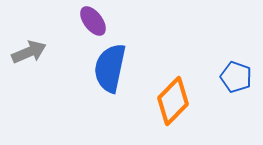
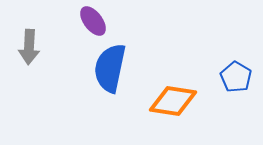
gray arrow: moved 5 px up; rotated 116 degrees clockwise
blue pentagon: rotated 12 degrees clockwise
orange diamond: rotated 54 degrees clockwise
